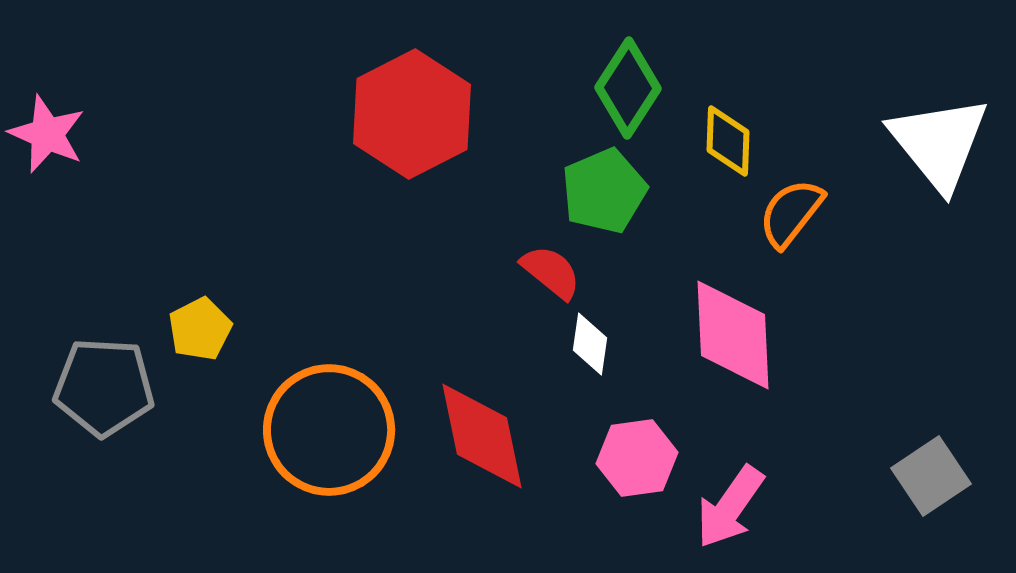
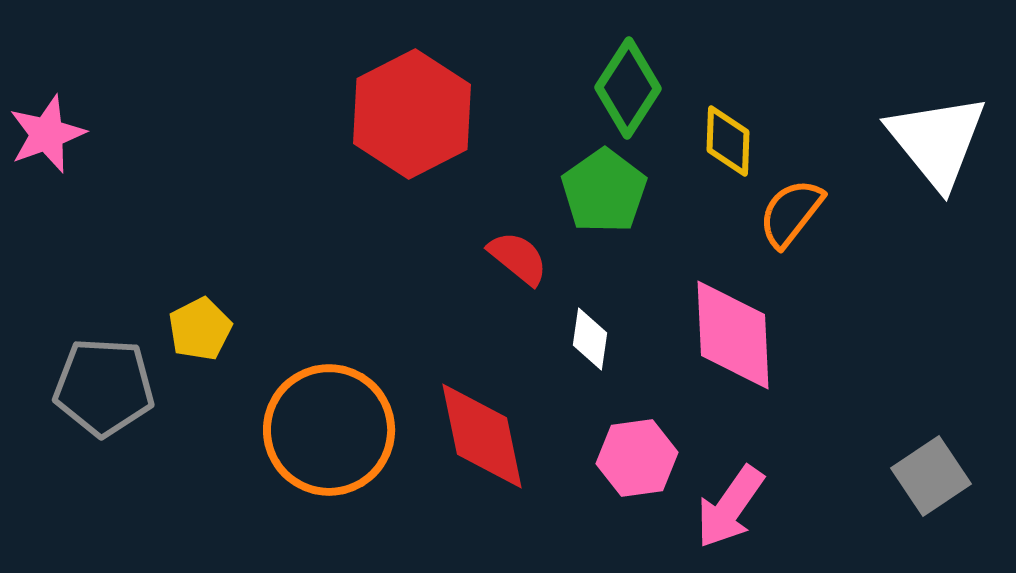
pink star: rotated 28 degrees clockwise
white triangle: moved 2 px left, 2 px up
green pentagon: rotated 12 degrees counterclockwise
red semicircle: moved 33 px left, 14 px up
white diamond: moved 5 px up
